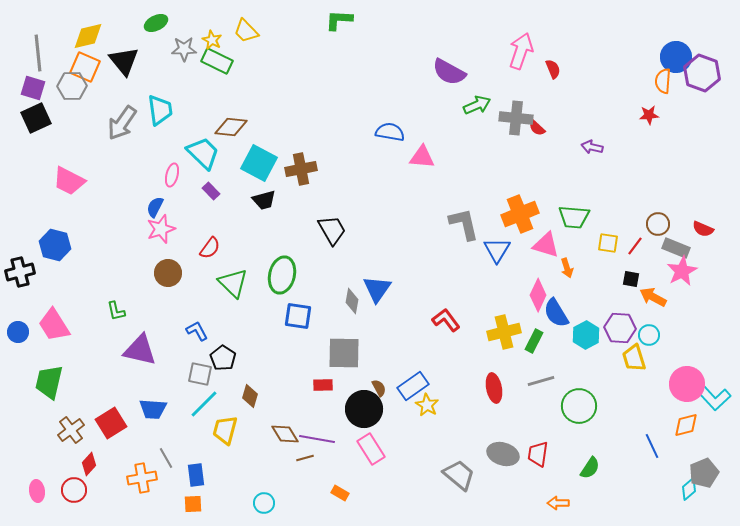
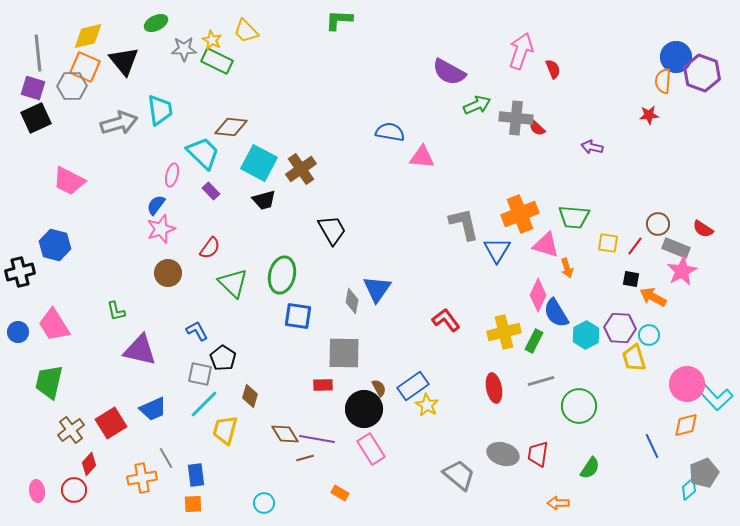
gray arrow at (122, 123): moved 3 px left; rotated 141 degrees counterclockwise
brown cross at (301, 169): rotated 24 degrees counterclockwise
blue semicircle at (155, 207): moved 1 px right, 2 px up; rotated 10 degrees clockwise
red semicircle at (703, 229): rotated 10 degrees clockwise
cyan L-shape at (713, 397): moved 2 px right
blue trapezoid at (153, 409): rotated 28 degrees counterclockwise
